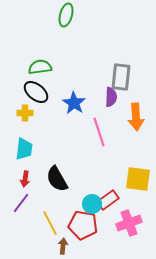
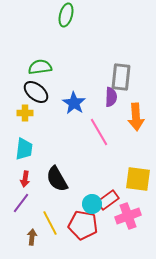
pink line: rotated 12 degrees counterclockwise
pink cross: moved 1 px left, 7 px up
brown arrow: moved 31 px left, 9 px up
